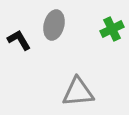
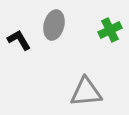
green cross: moved 2 px left, 1 px down
gray triangle: moved 8 px right
